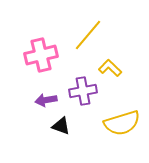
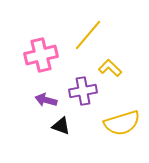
purple arrow: rotated 25 degrees clockwise
